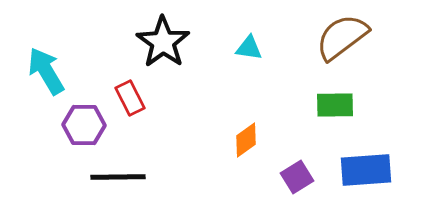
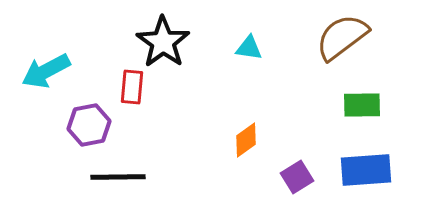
cyan arrow: rotated 87 degrees counterclockwise
red rectangle: moved 2 px right, 11 px up; rotated 32 degrees clockwise
green rectangle: moved 27 px right
purple hexagon: moved 5 px right; rotated 12 degrees counterclockwise
